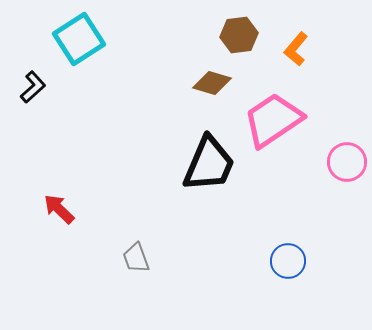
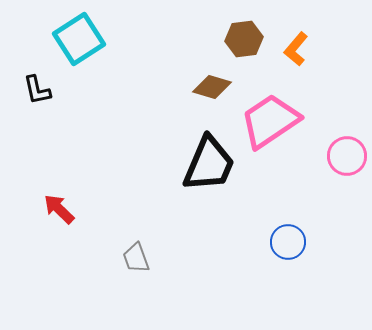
brown hexagon: moved 5 px right, 4 px down
brown diamond: moved 4 px down
black L-shape: moved 4 px right, 3 px down; rotated 120 degrees clockwise
pink trapezoid: moved 3 px left, 1 px down
pink circle: moved 6 px up
blue circle: moved 19 px up
